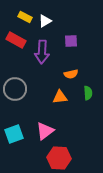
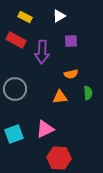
white triangle: moved 14 px right, 5 px up
pink triangle: moved 2 px up; rotated 12 degrees clockwise
